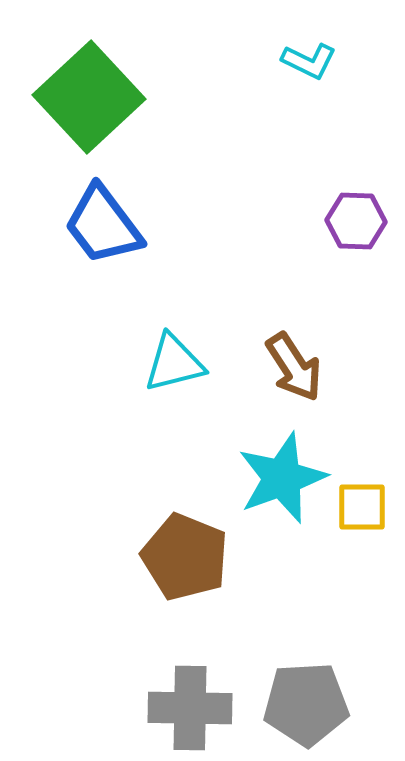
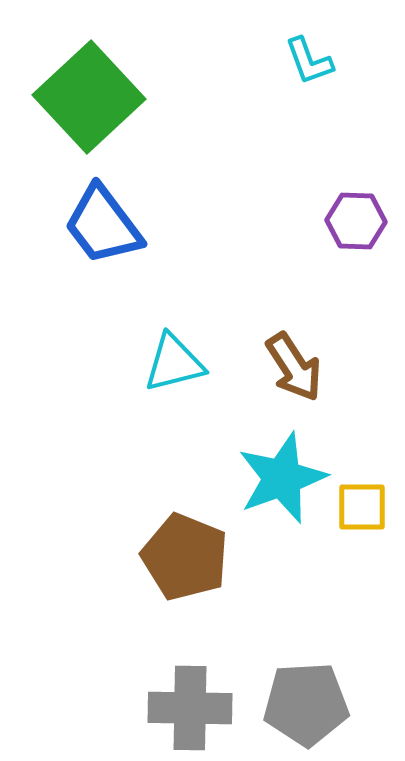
cyan L-shape: rotated 44 degrees clockwise
